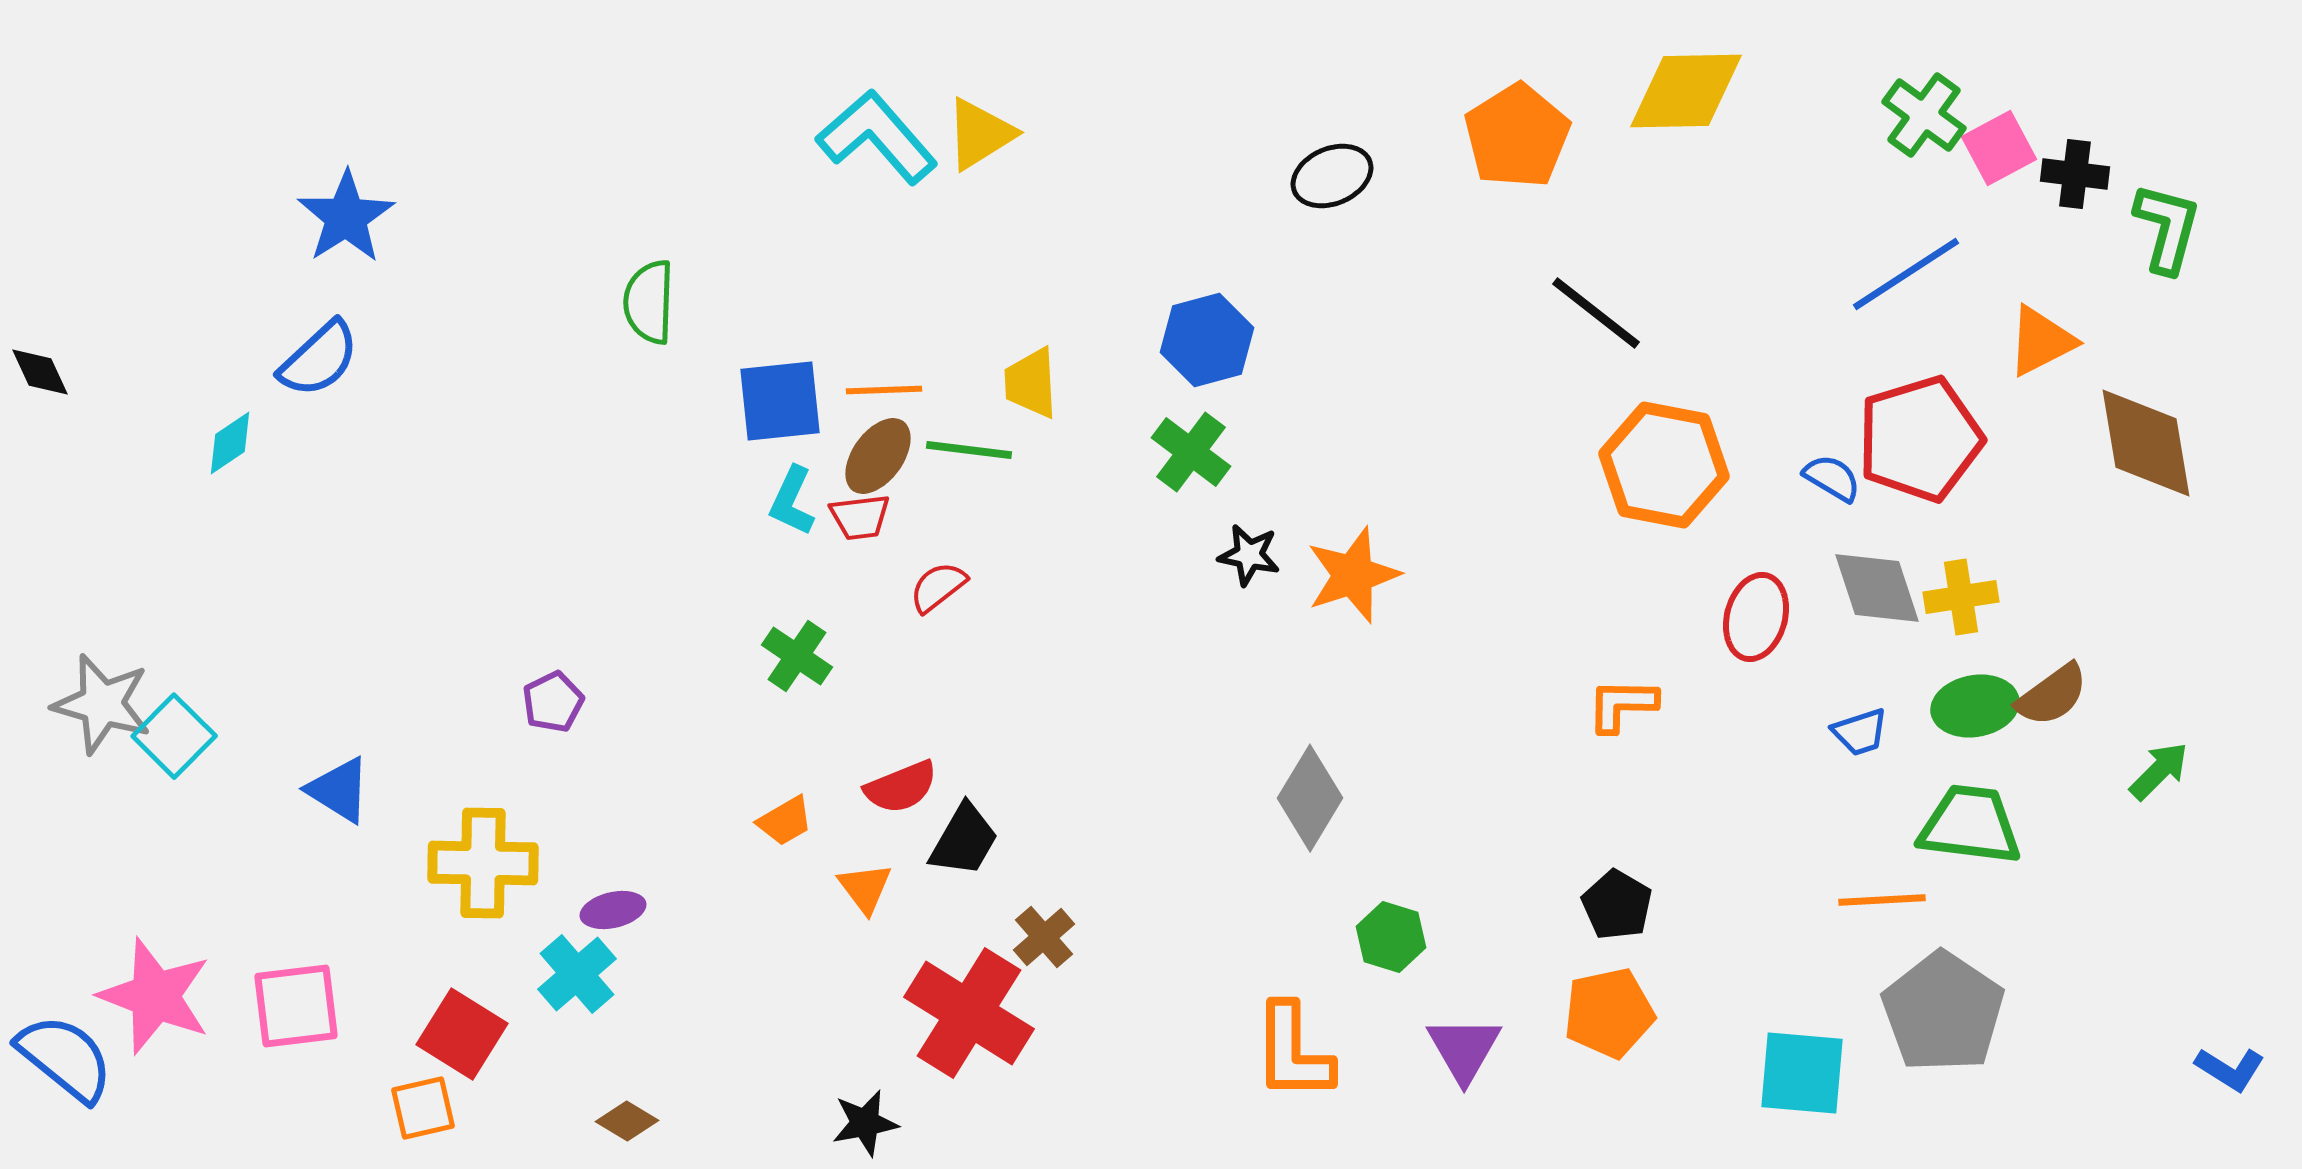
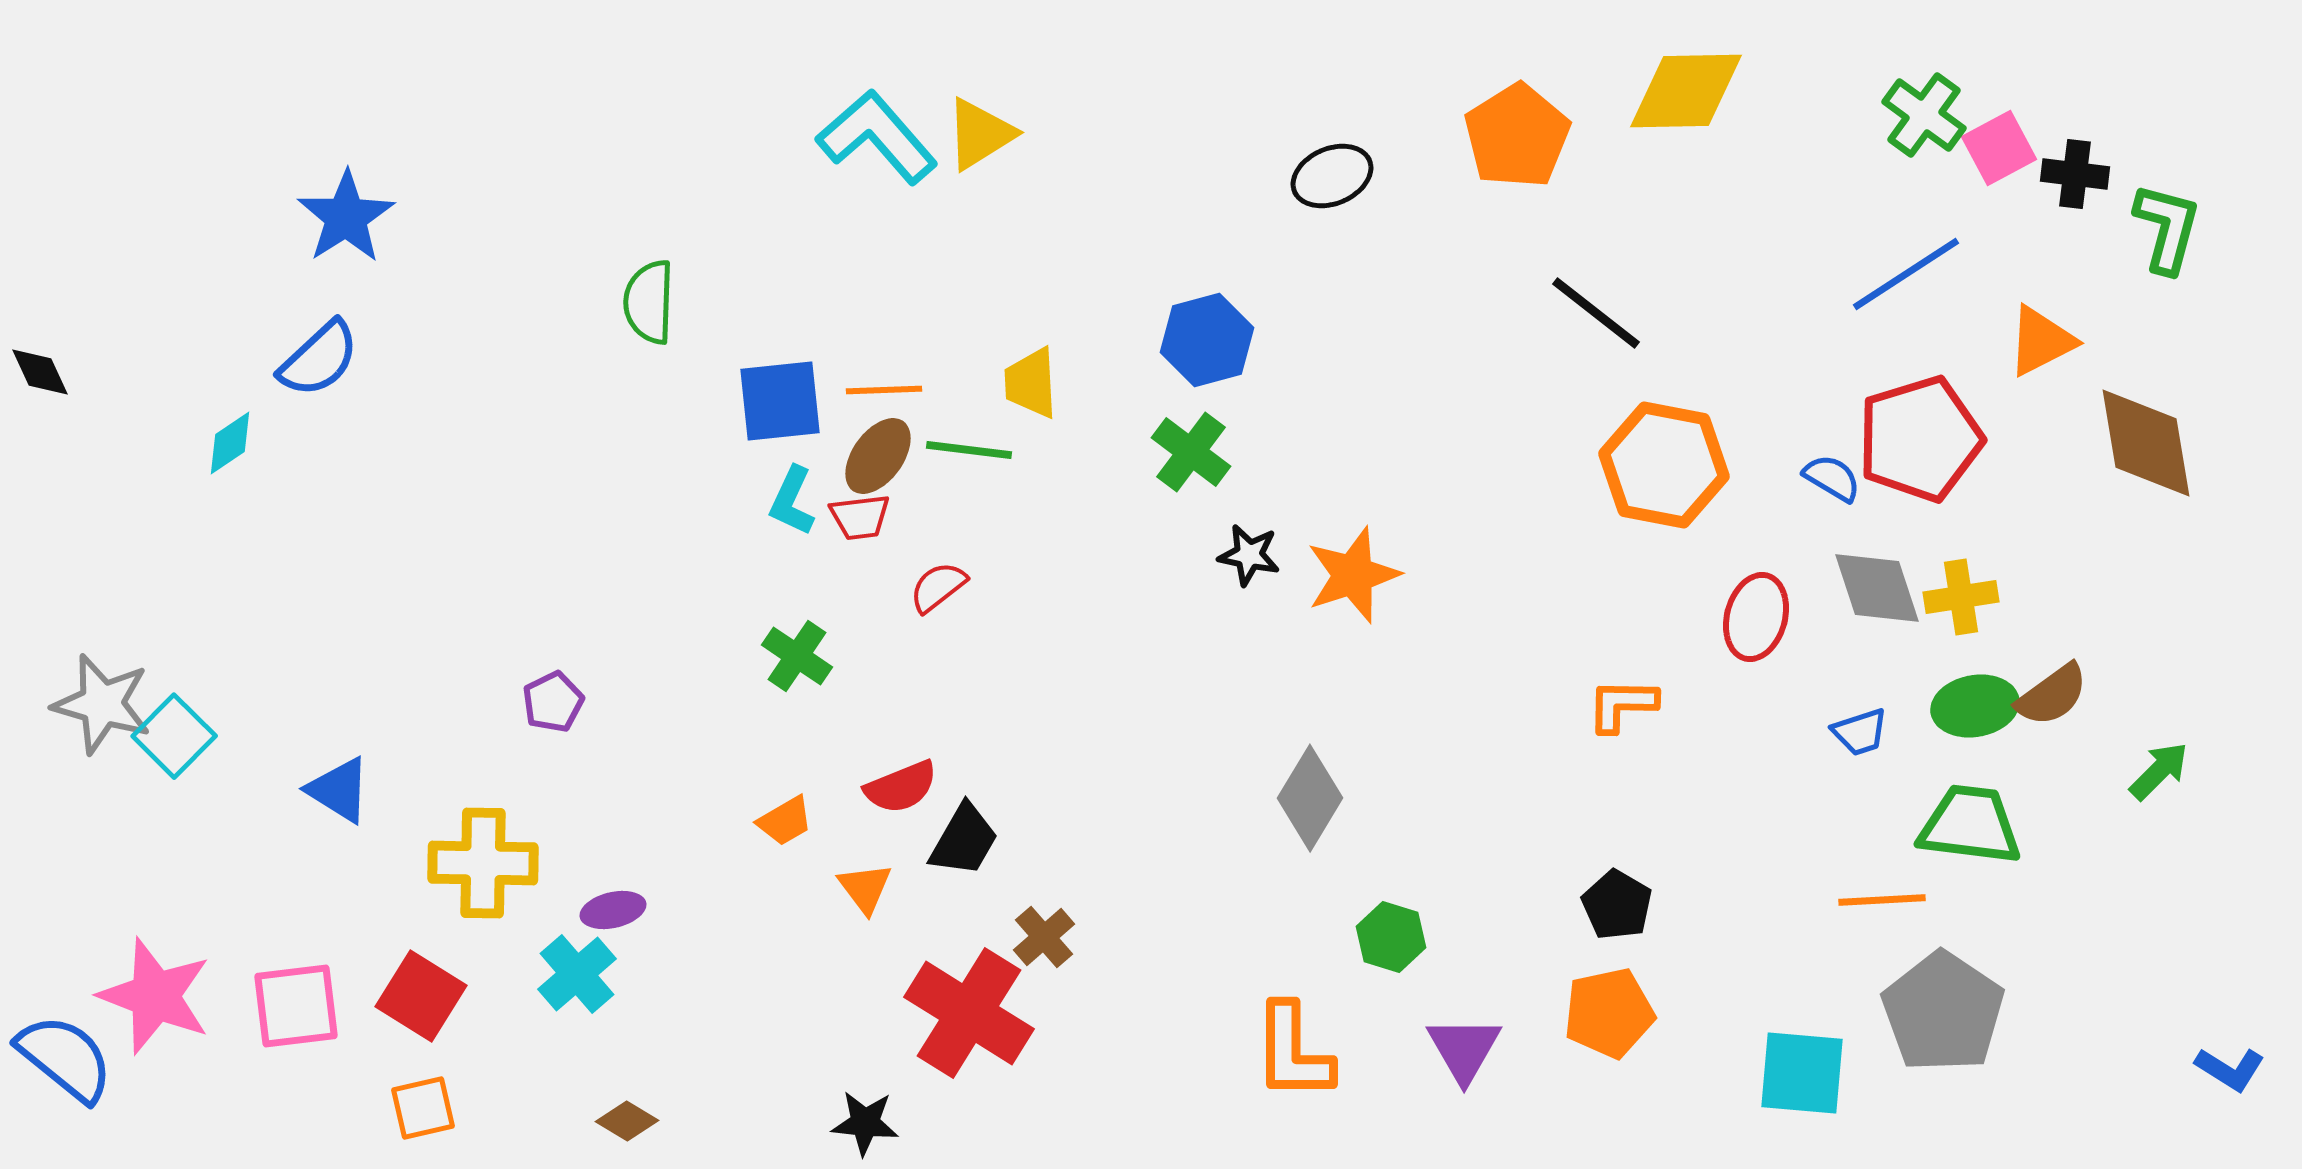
red square at (462, 1034): moved 41 px left, 38 px up
black star at (865, 1123): rotated 16 degrees clockwise
